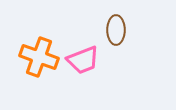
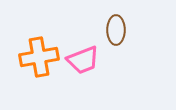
orange cross: rotated 30 degrees counterclockwise
